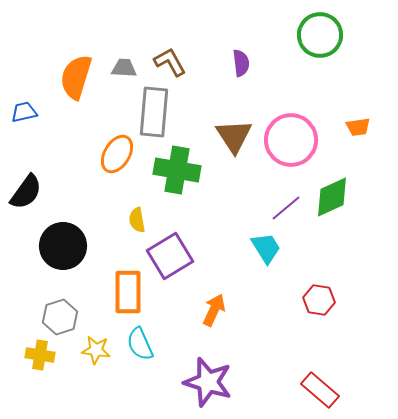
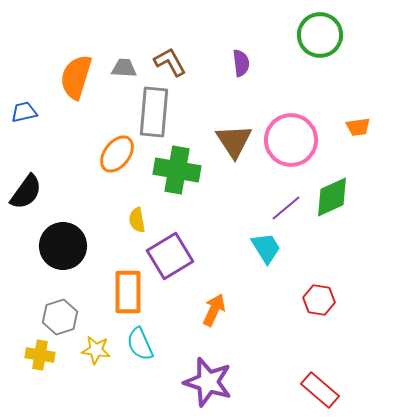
brown triangle: moved 5 px down
orange ellipse: rotated 6 degrees clockwise
